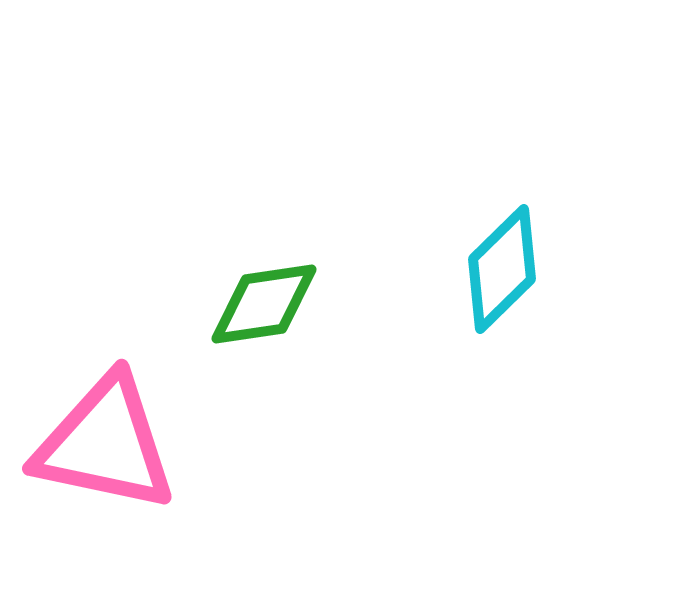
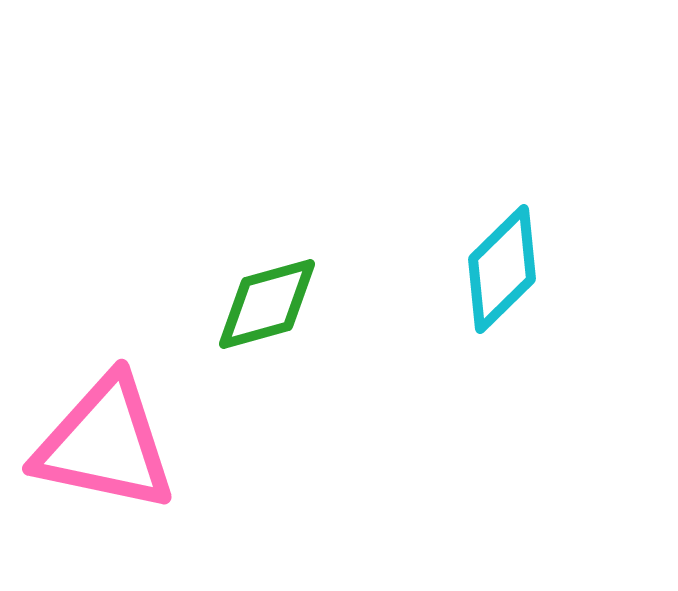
green diamond: moved 3 px right; rotated 7 degrees counterclockwise
